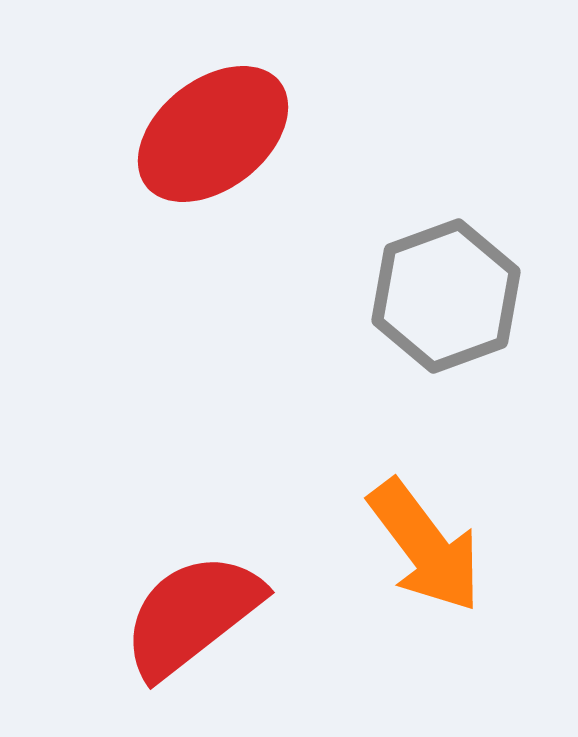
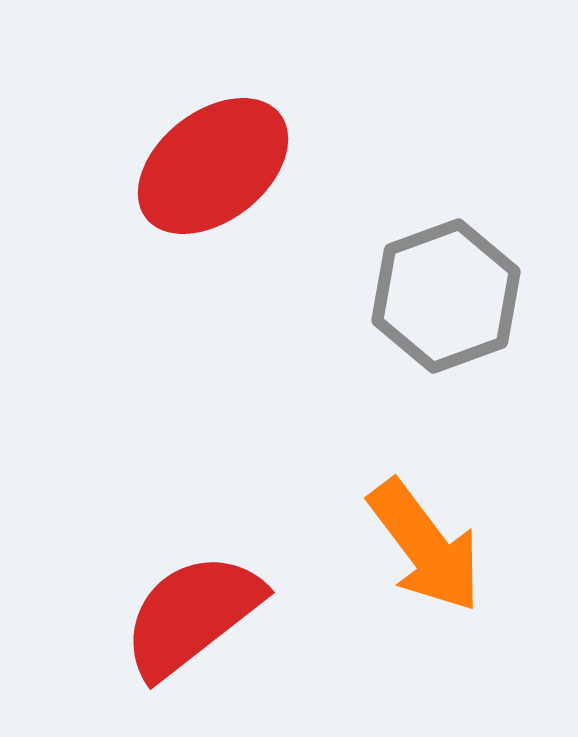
red ellipse: moved 32 px down
